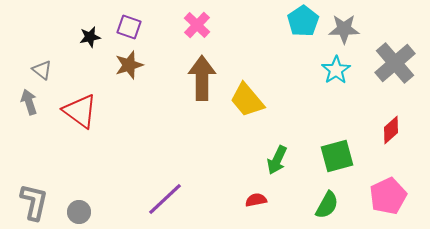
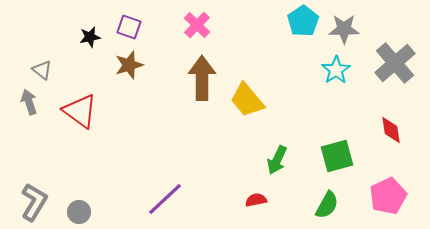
red diamond: rotated 56 degrees counterclockwise
gray L-shape: rotated 18 degrees clockwise
